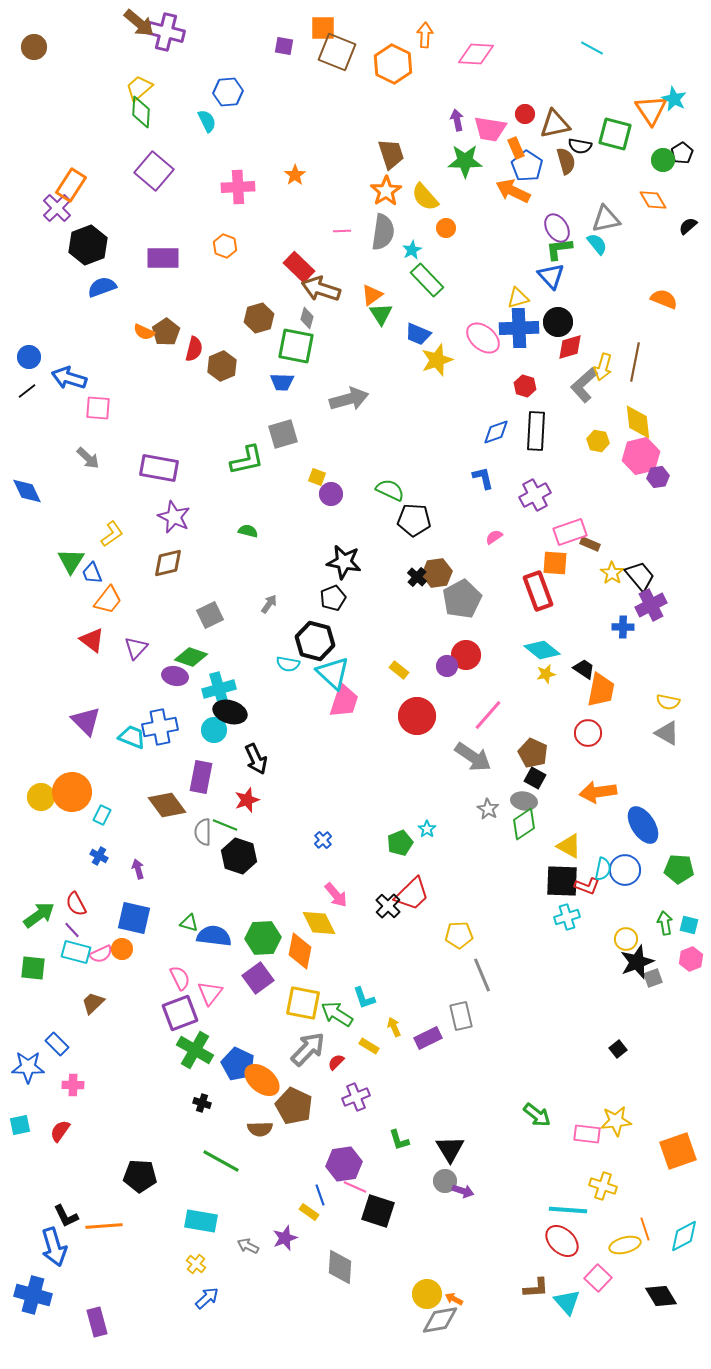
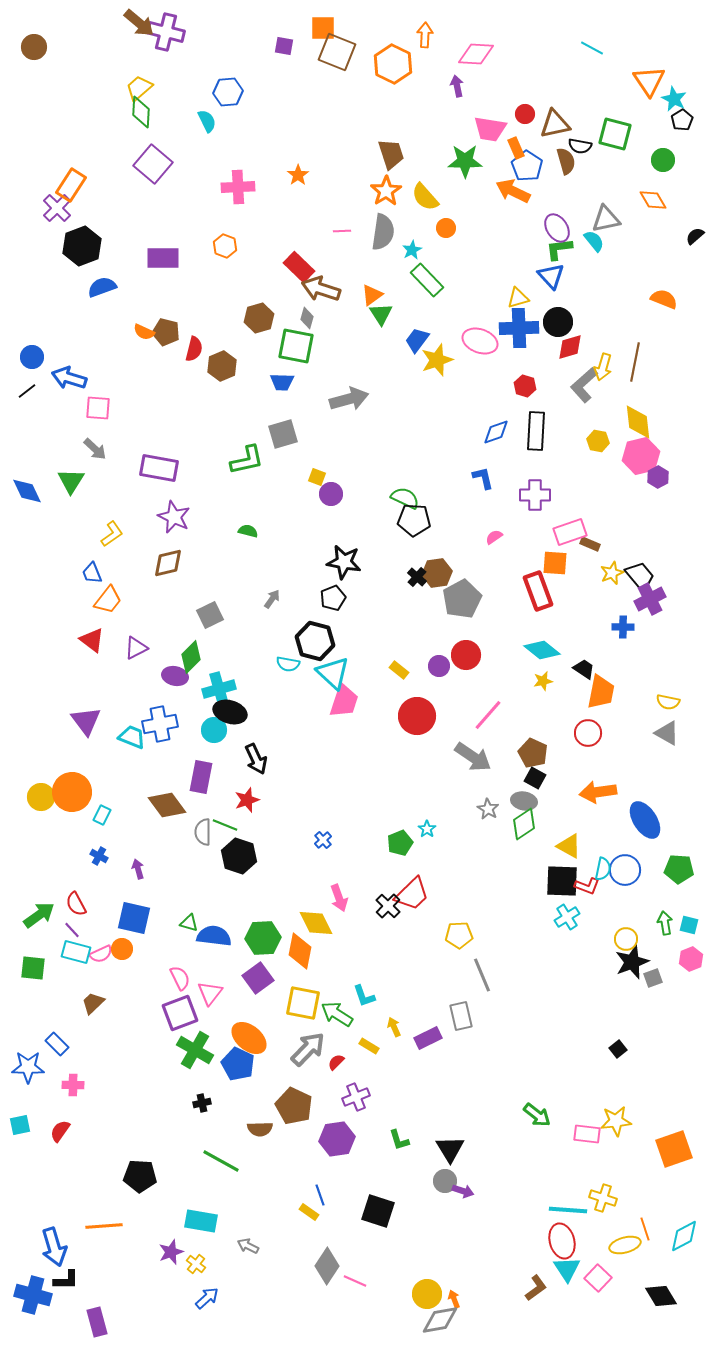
orange triangle at (651, 110): moved 2 px left, 29 px up
purple arrow at (457, 120): moved 34 px up
black pentagon at (682, 153): moved 33 px up
purple square at (154, 171): moved 1 px left, 7 px up
orange star at (295, 175): moved 3 px right
black semicircle at (688, 226): moved 7 px right, 10 px down
cyan semicircle at (597, 244): moved 3 px left, 3 px up
black hexagon at (88, 245): moved 6 px left, 1 px down
brown pentagon at (166, 332): rotated 24 degrees counterclockwise
blue trapezoid at (418, 334): moved 1 px left, 6 px down; rotated 104 degrees clockwise
pink ellipse at (483, 338): moved 3 px left, 3 px down; rotated 20 degrees counterclockwise
blue circle at (29, 357): moved 3 px right
gray arrow at (88, 458): moved 7 px right, 9 px up
purple hexagon at (658, 477): rotated 20 degrees counterclockwise
green semicircle at (390, 490): moved 15 px right, 8 px down
purple cross at (535, 495): rotated 28 degrees clockwise
green triangle at (71, 561): moved 80 px up
yellow star at (612, 573): rotated 15 degrees clockwise
gray arrow at (269, 604): moved 3 px right, 5 px up
purple cross at (651, 605): moved 1 px left, 6 px up
purple triangle at (136, 648): rotated 20 degrees clockwise
green diamond at (191, 657): rotated 64 degrees counterclockwise
purple circle at (447, 666): moved 8 px left
yellow star at (546, 674): moved 3 px left, 7 px down
orange trapezoid at (601, 690): moved 2 px down
purple triangle at (86, 721): rotated 8 degrees clockwise
blue cross at (160, 727): moved 3 px up
blue ellipse at (643, 825): moved 2 px right, 5 px up
pink arrow at (336, 895): moved 3 px right, 3 px down; rotated 20 degrees clockwise
cyan cross at (567, 917): rotated 15 degrees counterclockwise
yellow diamond at (319, 923): moved 3 px left
black star at (637, 962): moved 5 px left
cyan L-shape at (364, 998): moved 2 px up
orange ellipse at (262, 1080): moved 13 px left, 42 px up
black cross at (202, 1103): rotated 30 degrees counterclockwise
orange square at (678, 1151): moved 4 px left, 2 px up
purple hexagon at (344, 1164): moved 7 px left, 25 px up
yellow cross at (603, 1186): moved 12 px down
pink line at (355, 1187): moved 94 px down
black L-shape at (66, 1216): moved 64 px down; rotated 64 degrees counterclockwise
purple star at (285, 1238): moved 114 px left, 14 px down
red ellipse at (562, 1241): rotated 32 degrees clockwise
gray diamond at (340, 1267): moved 13 px left, 1 px up; rotated 30 degrees clockwise
brown L-shape at (536, 1288): rotated 32 degrees counterclockwise
orange arrow at (454, 1299): rotated 42 degrees clockwise
cyan triangle at (567, 1302): moved 33 px up; rotated 8 degrees clockwise
